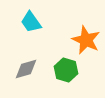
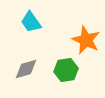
green hexagon: rotated 25 degrees counterclockwise
